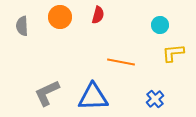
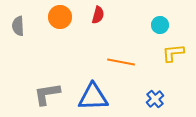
gray semicircle: moved 4 px left
gray L-shape: moved 1 px down; rotated 16 degrees clockwise
